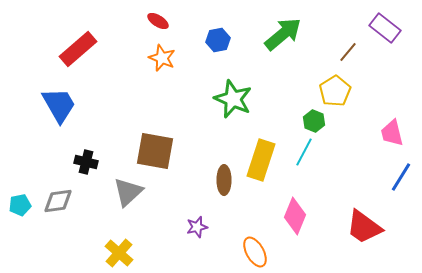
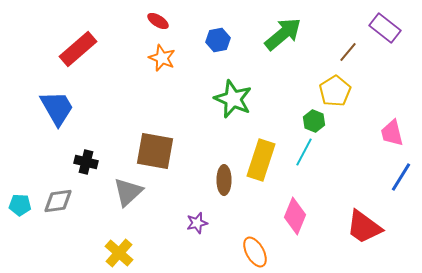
blue trapezoid: moved 2 px left, 3 px down
cyan pentagon: rotated 15 degrees clockwise
purple star: moved 4 px up
